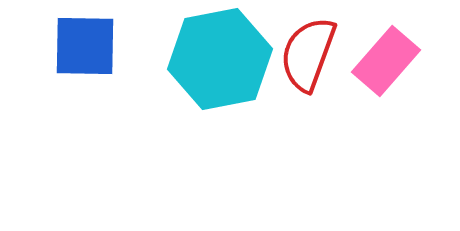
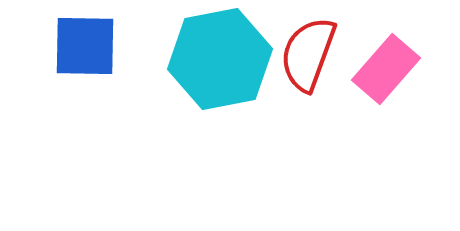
pink rectangle: moved 8 px down
